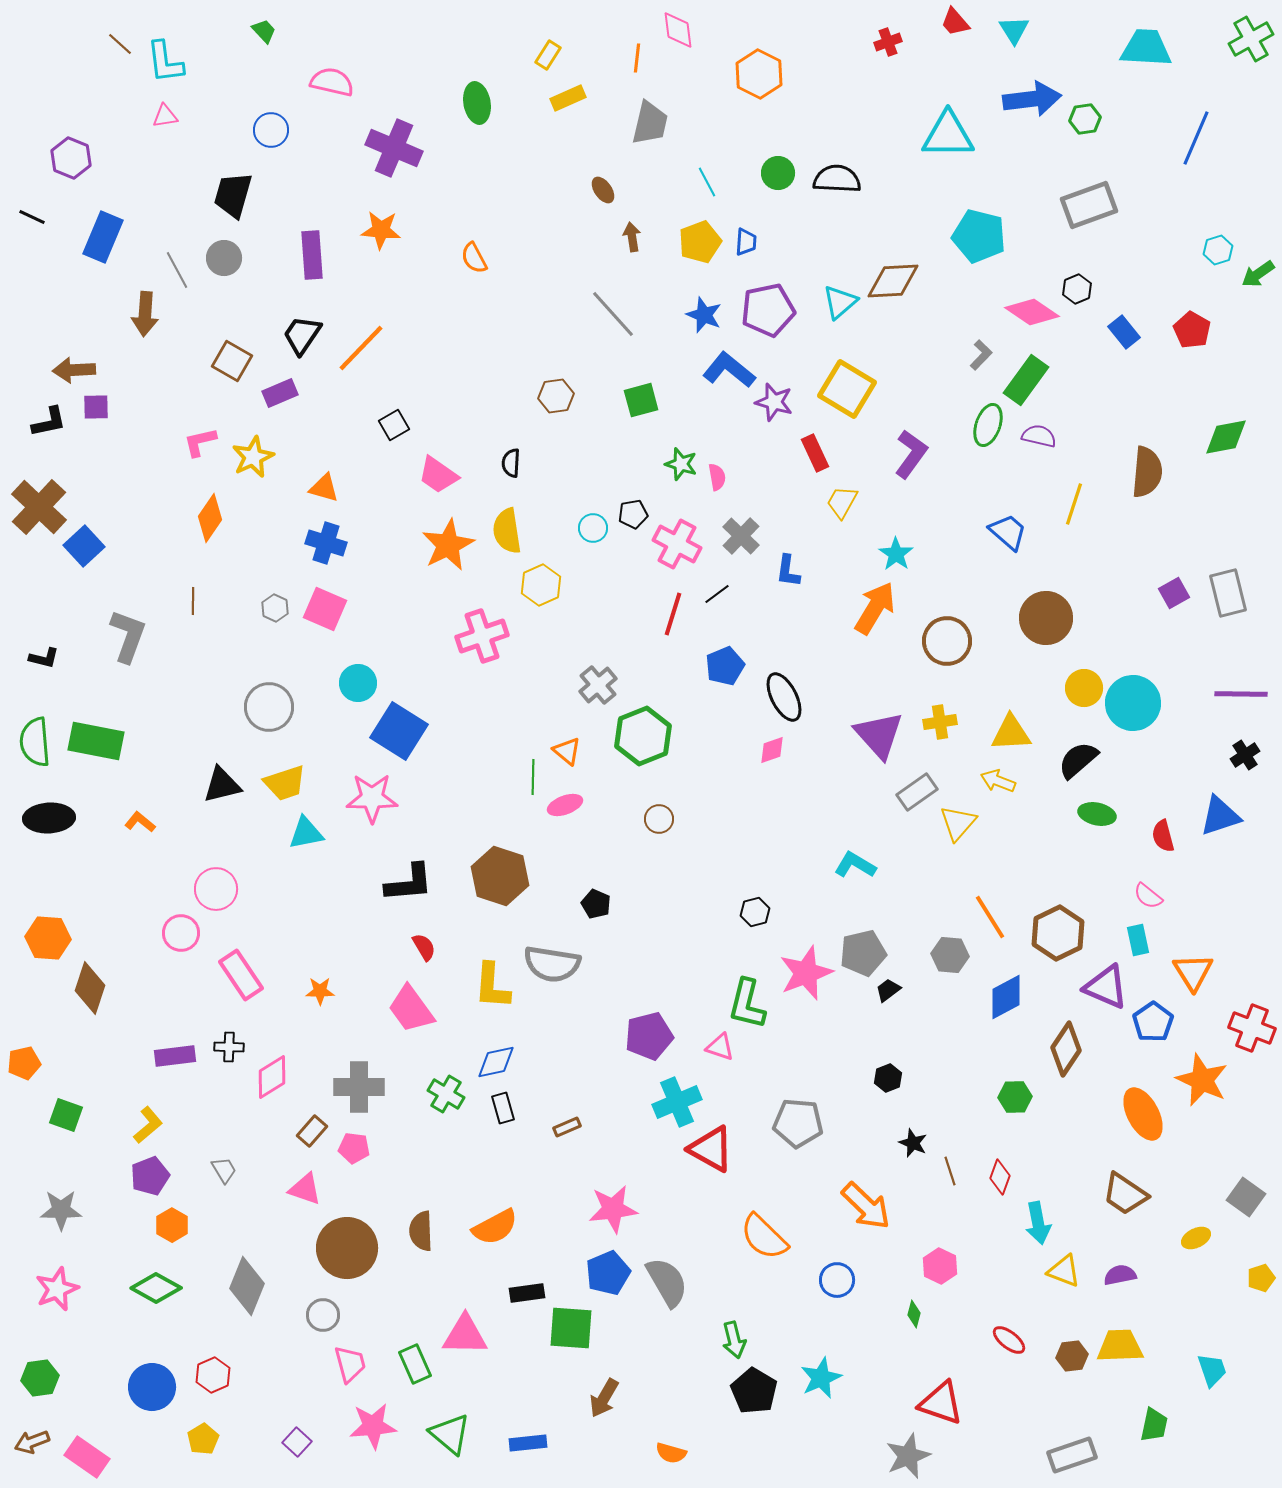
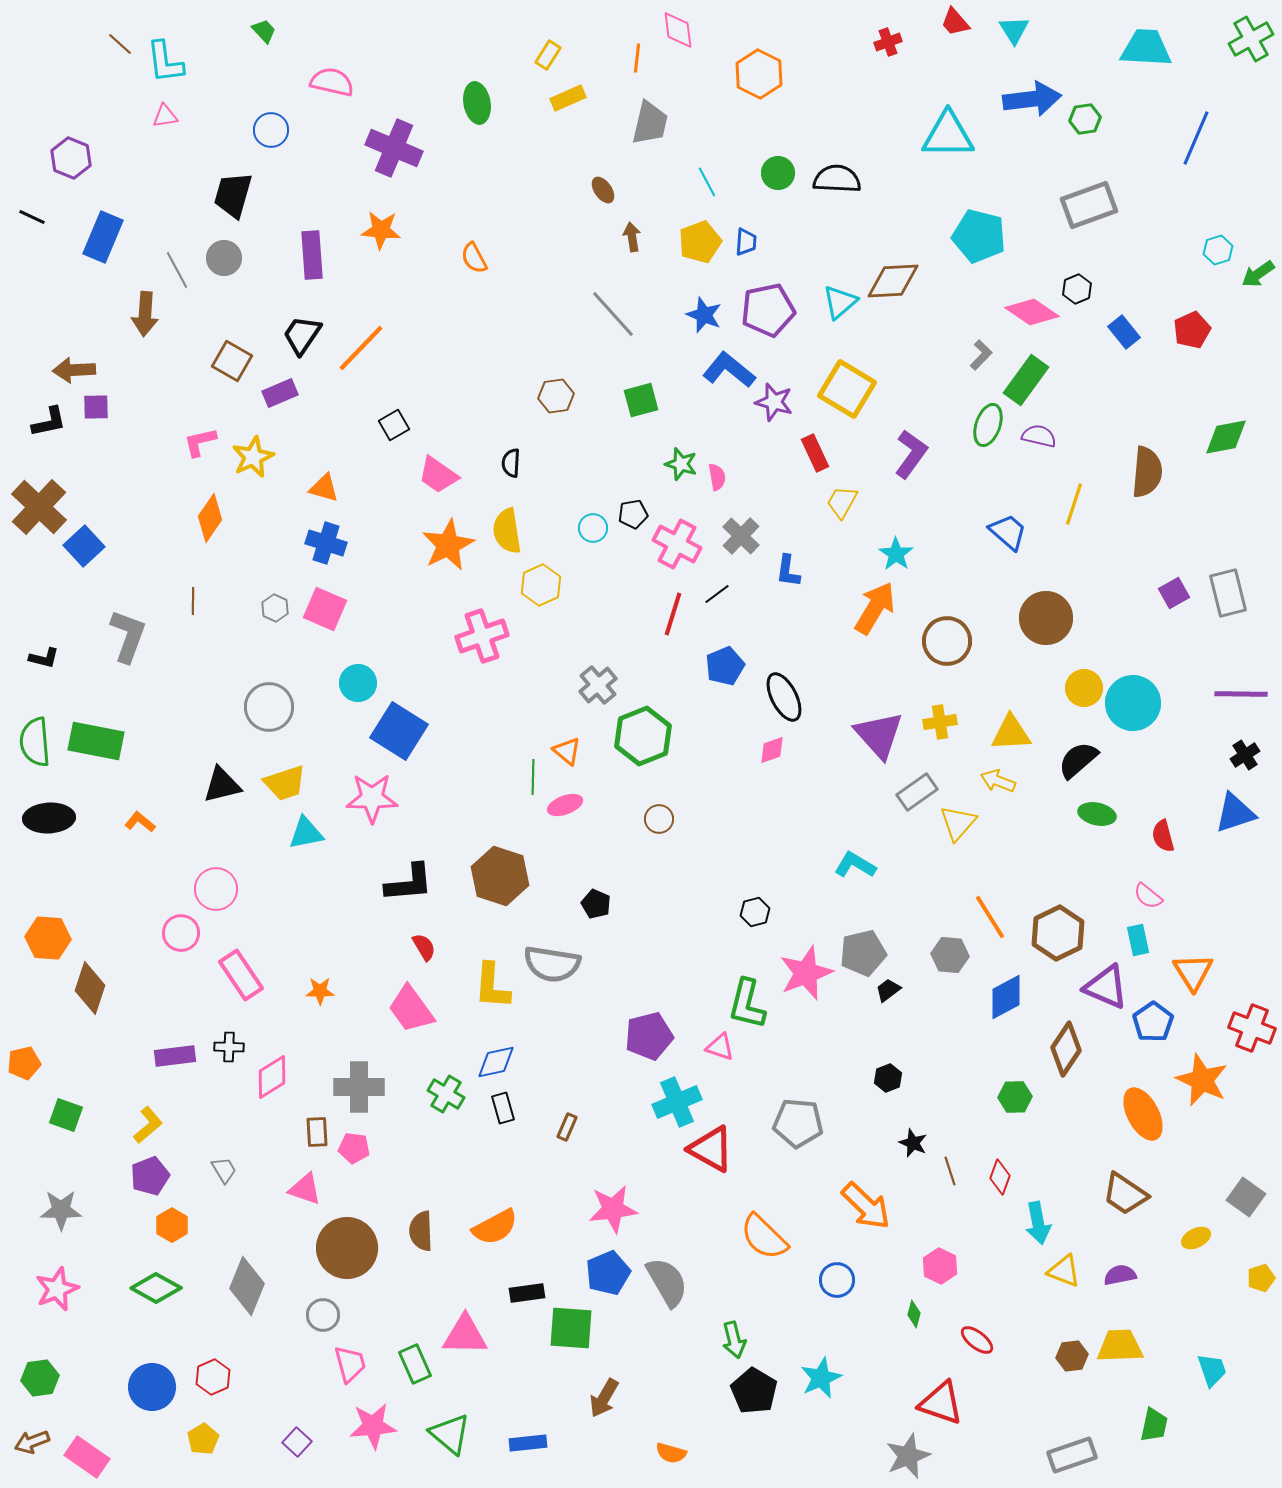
red pentagon at (1192, 330): rotated 18 degrees clockwise
blue triangle at (1220, 816): moved 15 px right, 3 px up
brown rectangle at (567, 1127): rotated 44 degrees counterclockwise
brown rectangle at (312, 1131): moved 5 px right, 1 px down; rotated 44 degrees counterclockwise
red ellipse at (1009, 1340): moved 32 px left
red hexagon at (213, 1375): moved 2 px down
